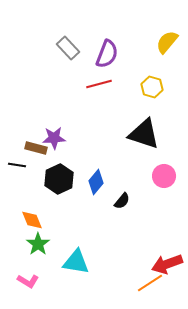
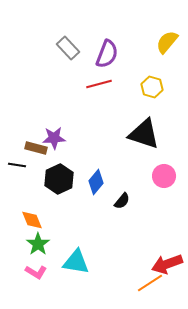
pink L-shape: moved 8 px right, 9 px up
